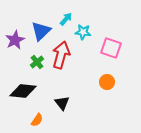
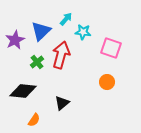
black triangle: rotated 28 degrees clockwise
orange semicircle: moved 3 px left
